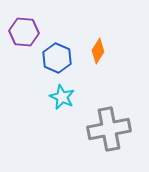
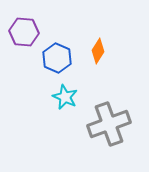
cyan star: moved 3 px right
gray cross: moved 5 px up; rotated 9 degrees counterclockwise
